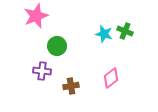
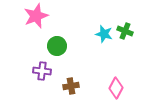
pink diamond: moved 5 px right, 10 px down; rotated 25 degrees counterclockwise
